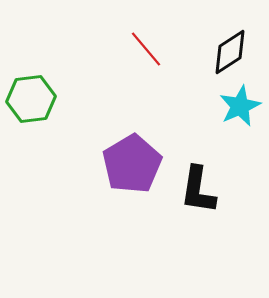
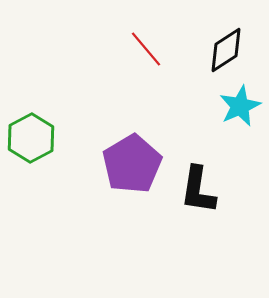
black diamond: moved 4 px left, 2 px up
green hexagon: moved 39 px down; rotated 21 degrees counterclockwise
